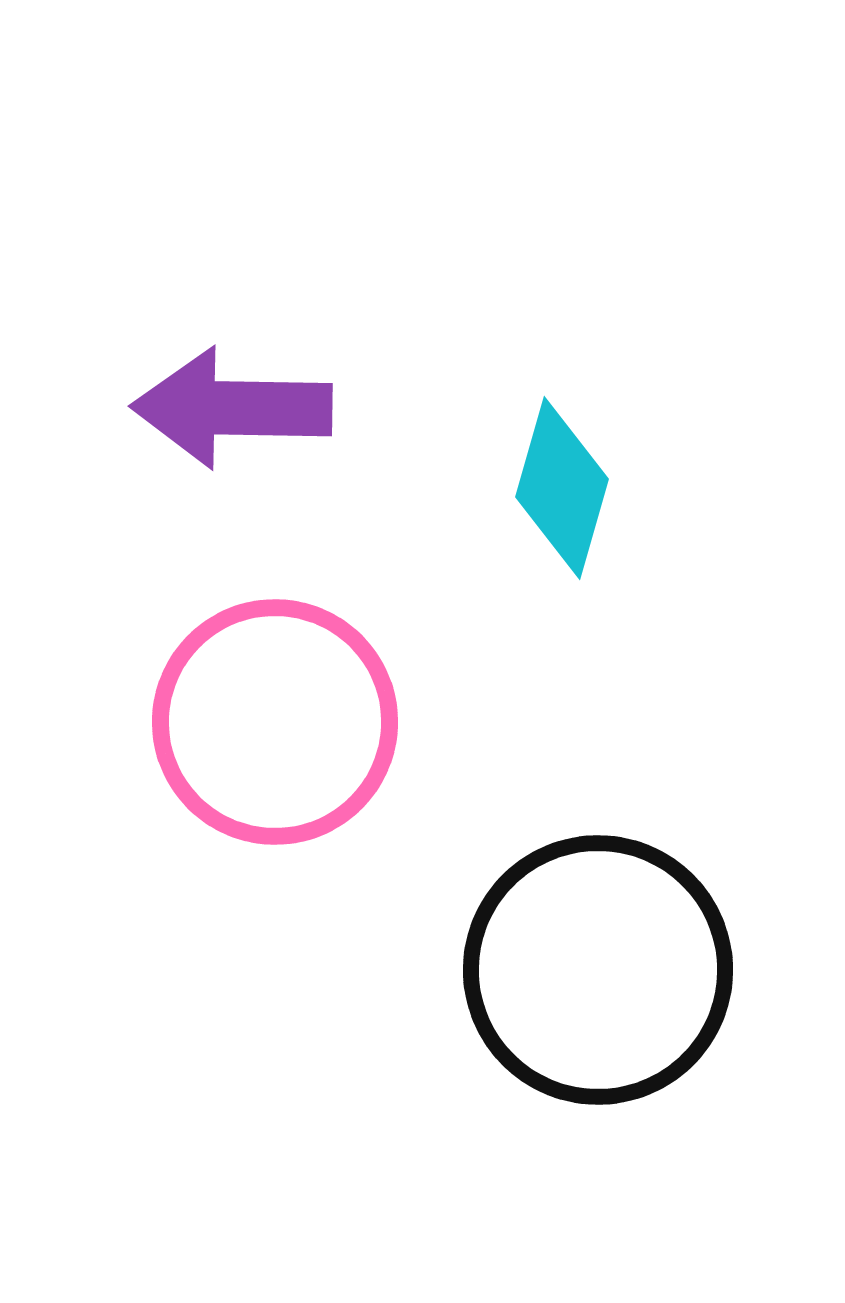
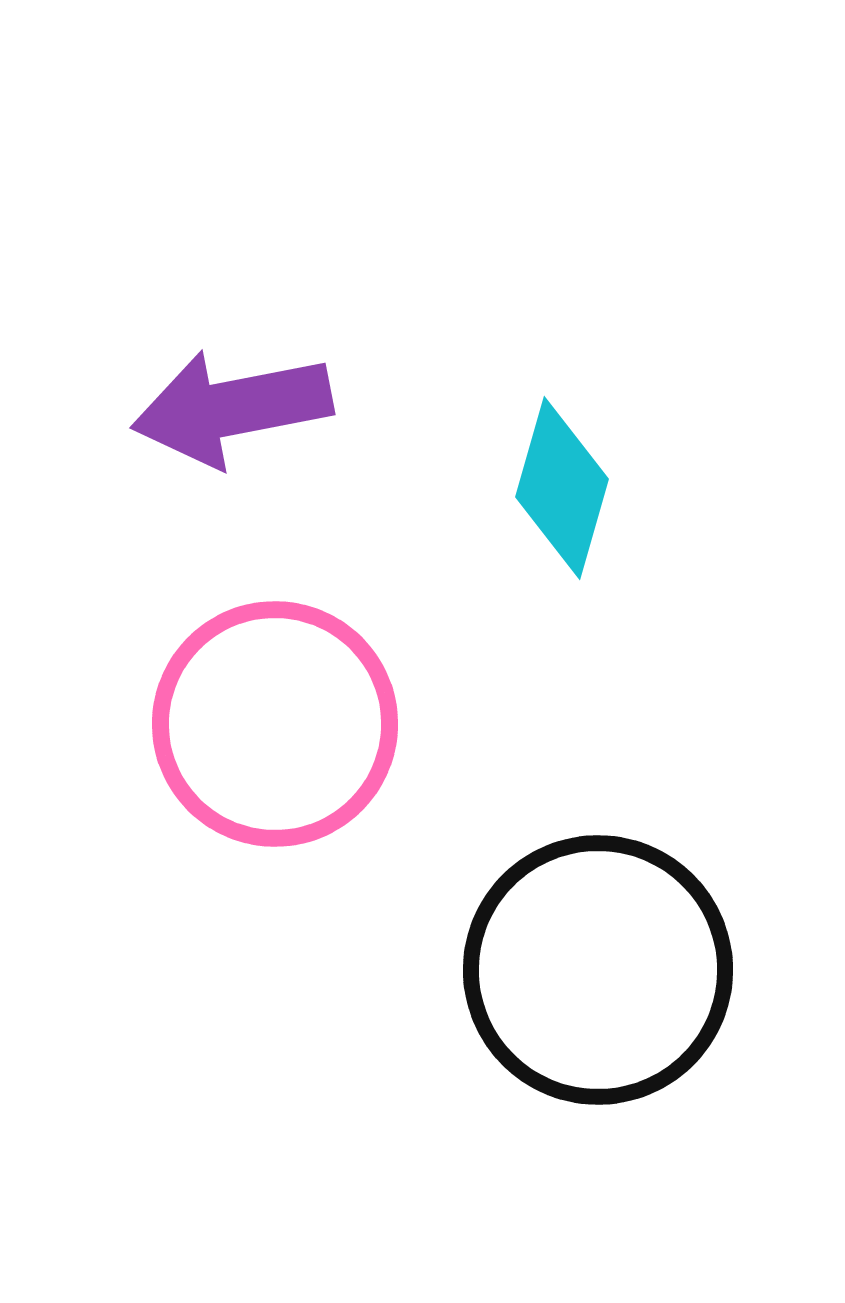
purple arrow: rotated 12 degrees counterclockwise
pink circle: moved 2 px down
